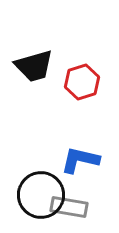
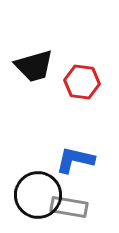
red hexagon: rotated 24 degrees clockwise
blue L-shape: moved 5 px left
black circle: moved 3 px left
